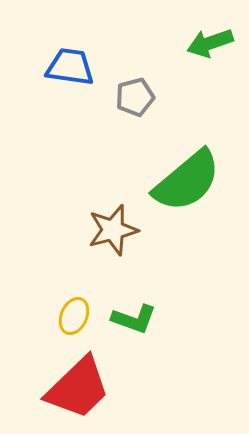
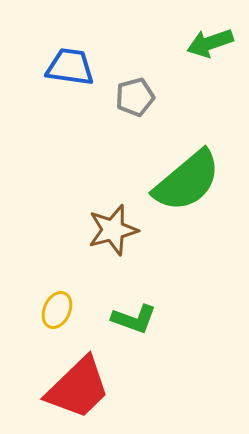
yellow ellipse: moved 17 px left, 6 px up
